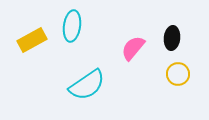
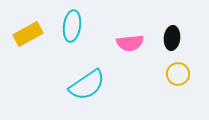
yellow rectangle: moved 4 px left, 6 px up
pink semicircle: moved 3 px left, 5 px up; rotated 136 degrees counterclockwise
